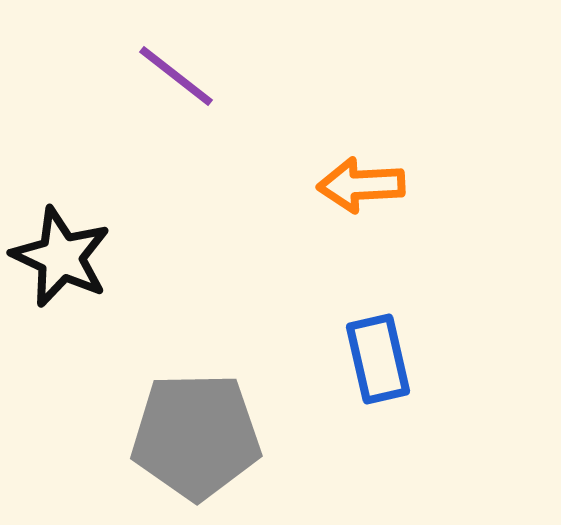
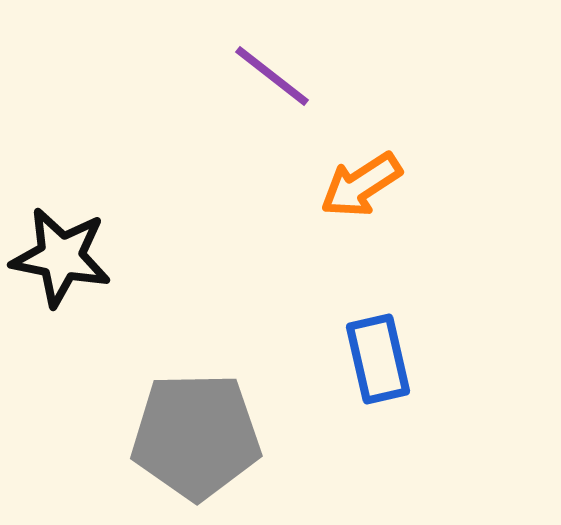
purple line: moved 96 px right
orange arrow: rotated 30 degrees counterclockwise
black star: rotated 14 degrees counterclockwise
